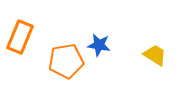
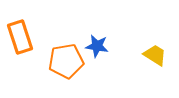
orange rectangle: rotated 40 degrees counterclockwise
blue star: moved 2 px left, 1 px down
